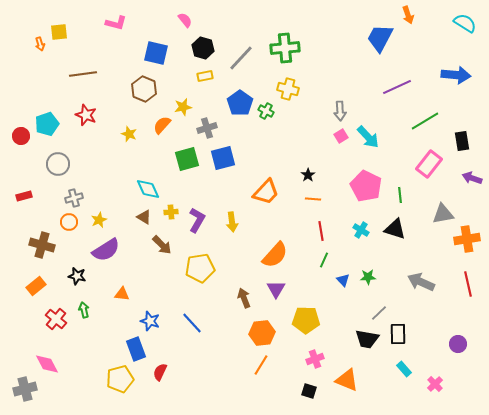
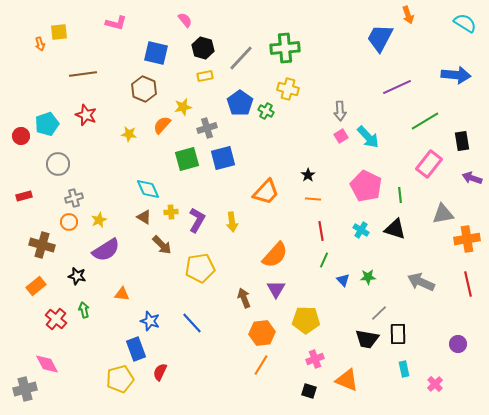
yellow star at (129, 134): rotated 14 degrees counterclockwise
cyan rectangle at (404, 369): rotated 28 degrees clockwise
